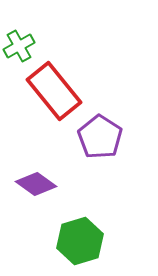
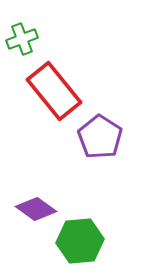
green cross: moved 3 px right, 7 px up; rotated 8 degrees clockwise
purple diamond: moved 25 px down
green hexagon: rotated 12 degrees clockwise
